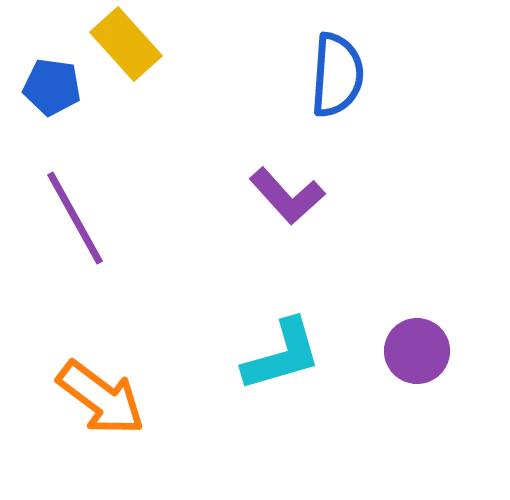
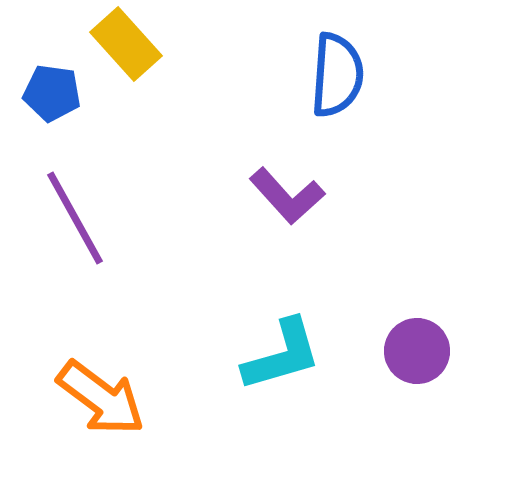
blue pentagon: moved 6 px down
